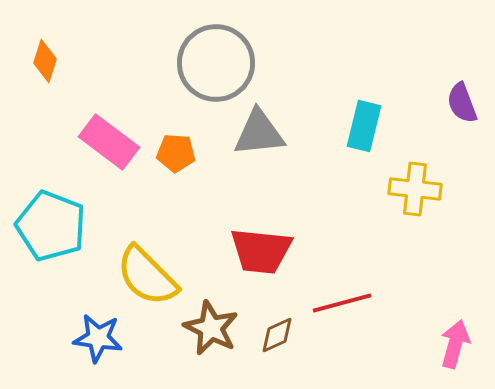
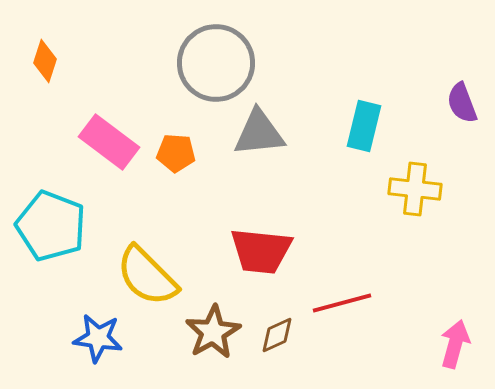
brown star: moved 2 px right, 4 px down; rotated 16 degrees clockwise
